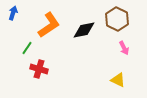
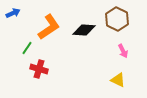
blue arrow: rotated 48 degrees clockwise
orange L-shape: moved 2 px down
black diamond: rotated 15 degrees clockwise
pink arrow: moved 1 px left, 3 px down
